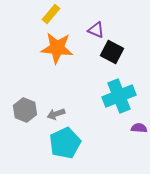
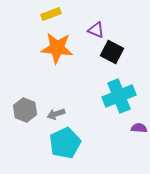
yellow rectangle: rotated 30 degrees clockwise
